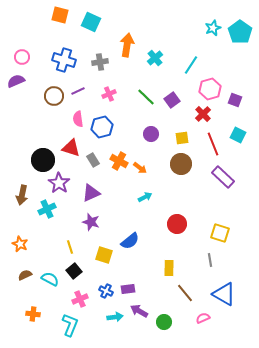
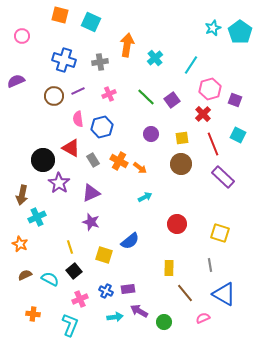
pink circle at (22, 57): moved 21 px up
red triangle at (71, 148): rotated 12 degrees clockwise
cyan cross at (47, 209): moved 10 px left, 8 px down
gray line at (210, 260): moved 5 px down
